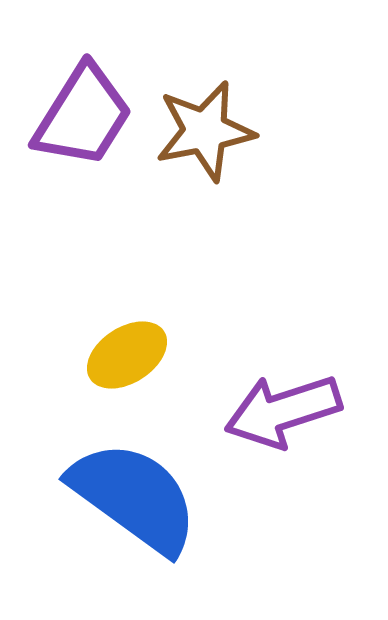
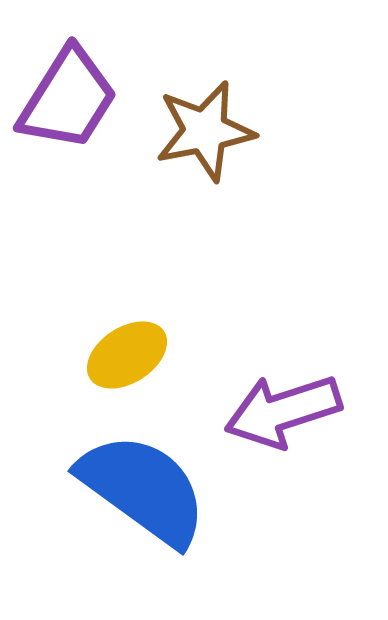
purple trapezoid: moved 15 px left, 17 px up
blue semicircle: moved 9 px right, 8 px up
